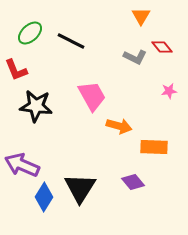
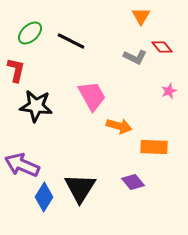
red L-shape: rotated 145 degrees counterclockwise
pink star: rotated 14 degrees counterclockwise
